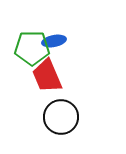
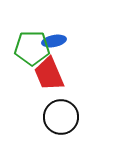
red trapezoid: moved 2 px right, 2 px up
